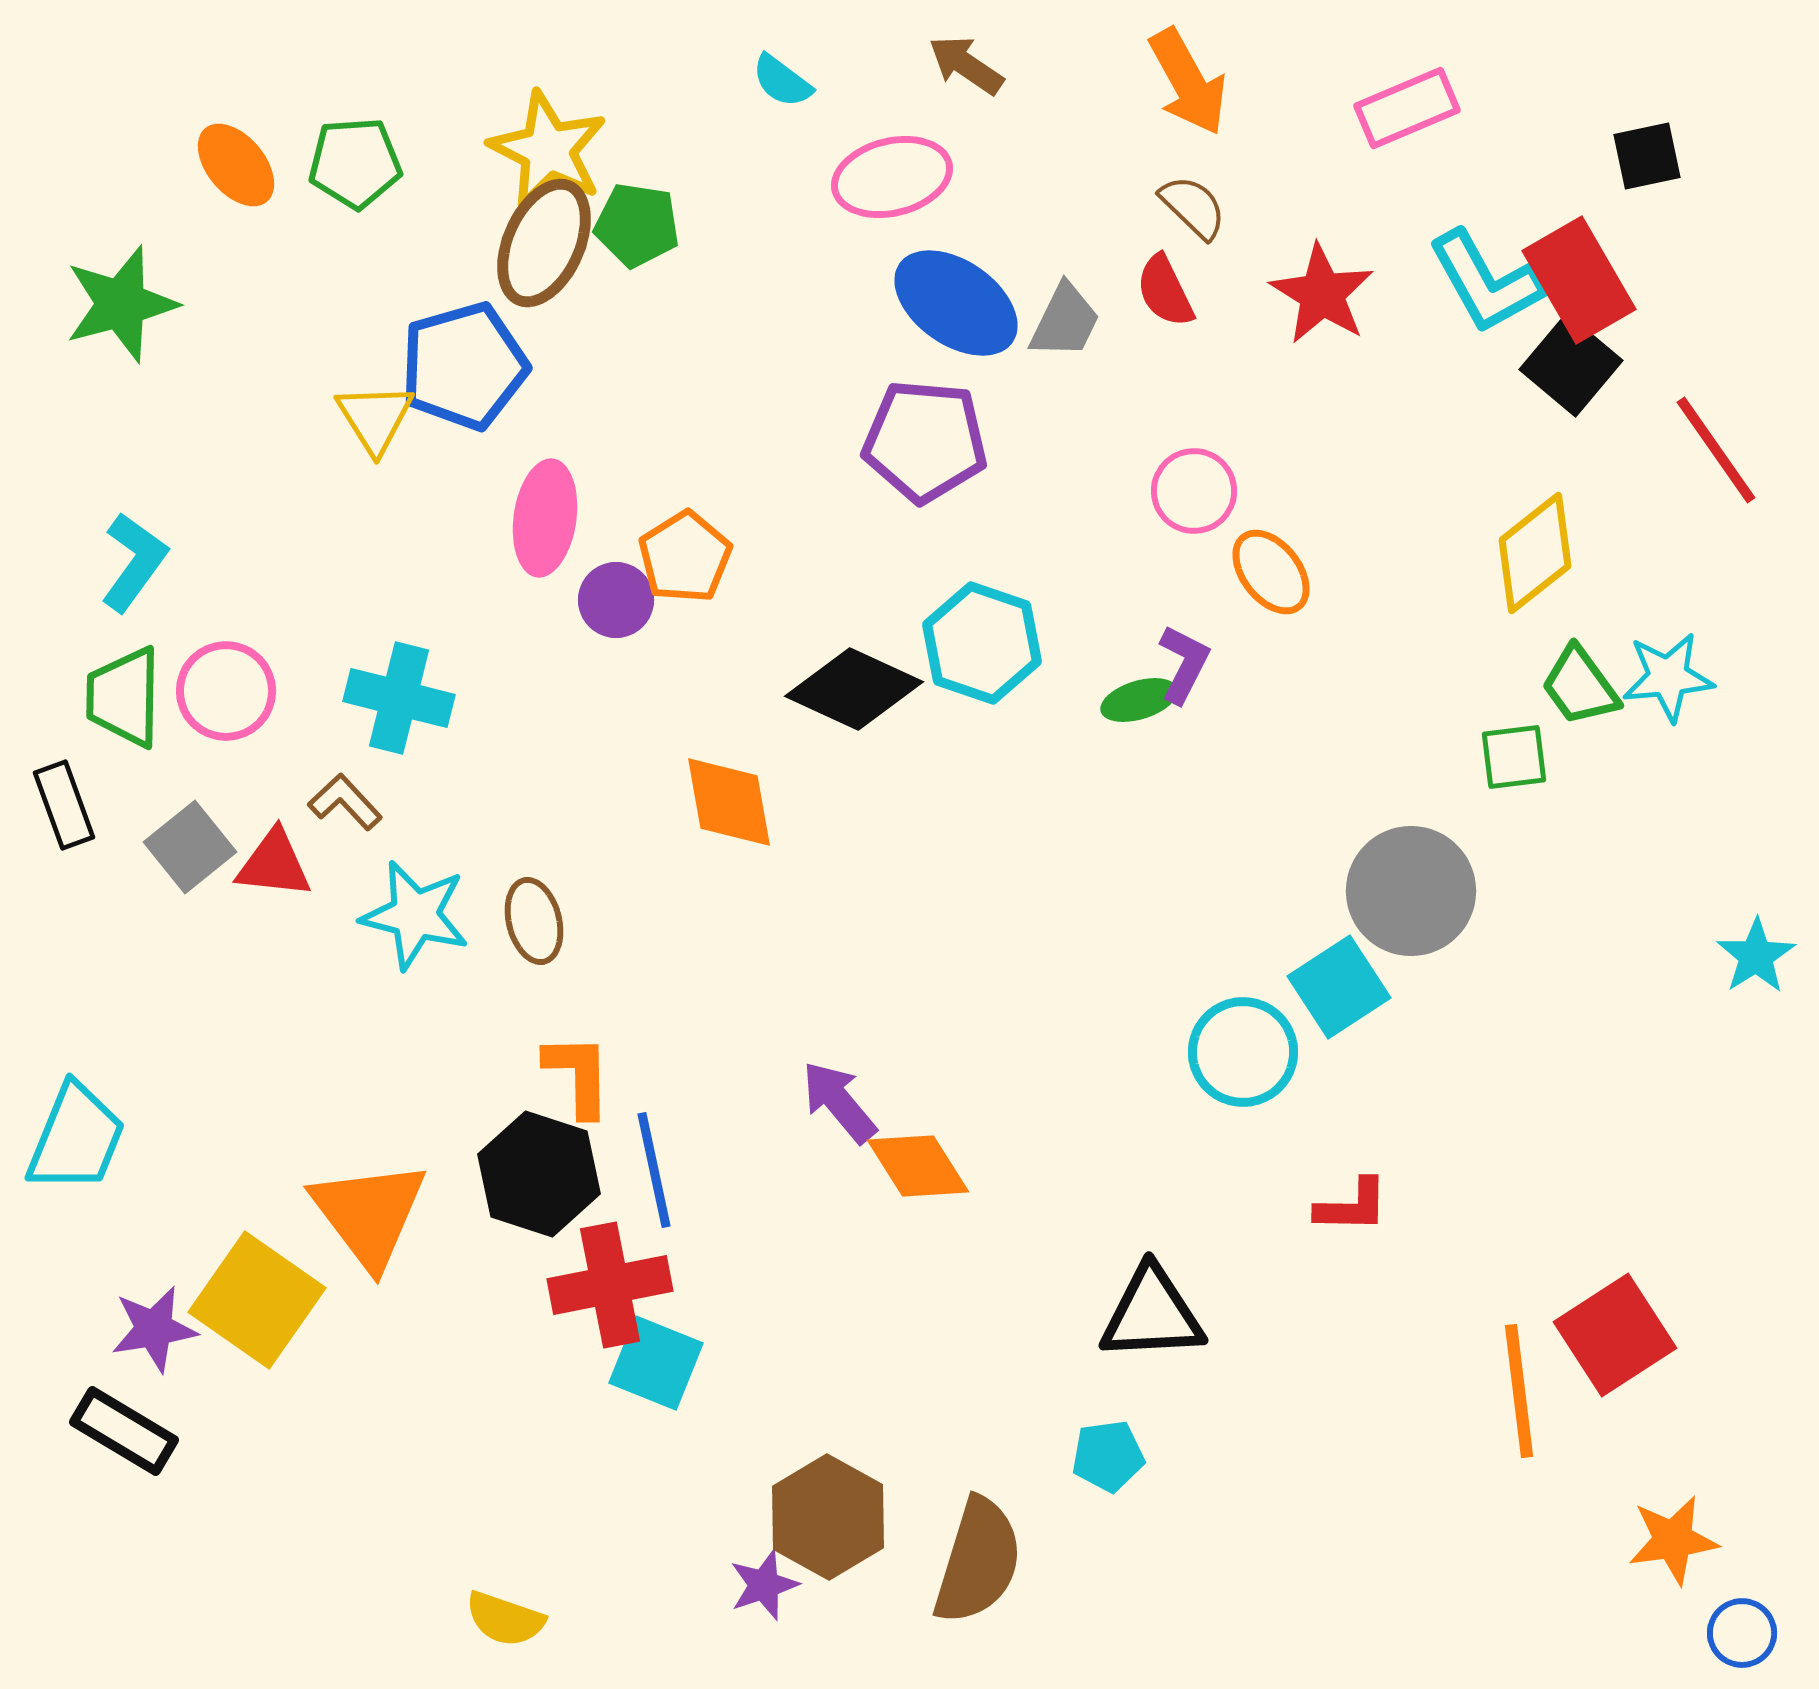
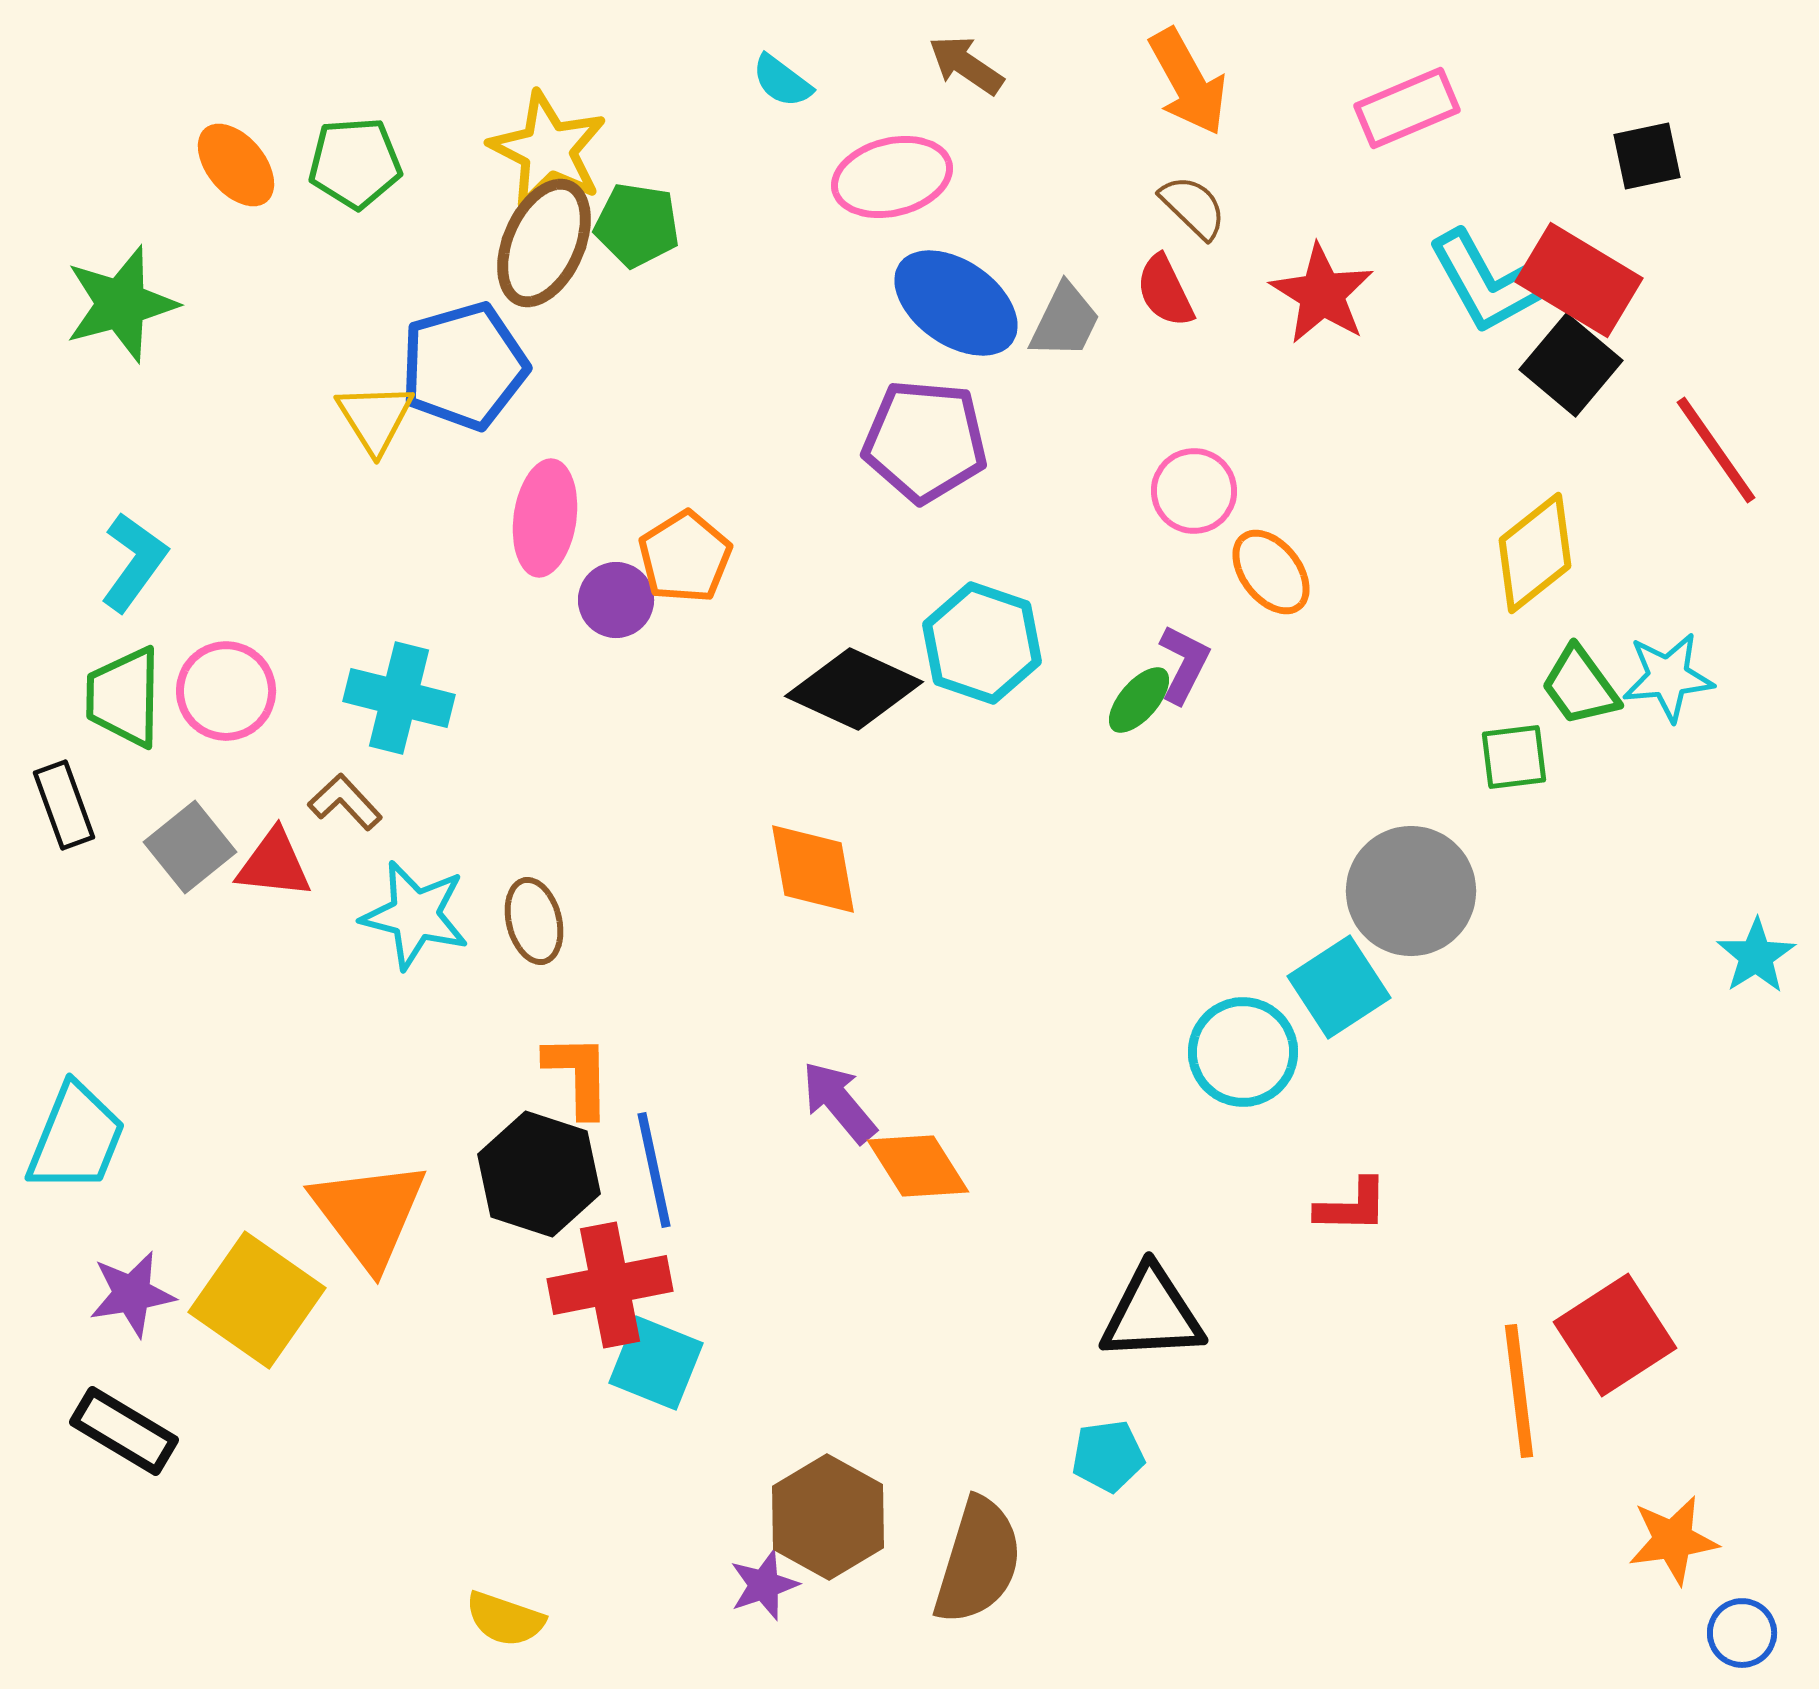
red rectangle at (1579, 280): rotated 29 degrees counterclockwise
green ellipse at (1139, 700): rotated 32 degrees counterclockwise
orange diamond at (729, 802): moved 84 px right, 67 px down
purple star at (154, 1329): moved 22 px left, 35 px up
